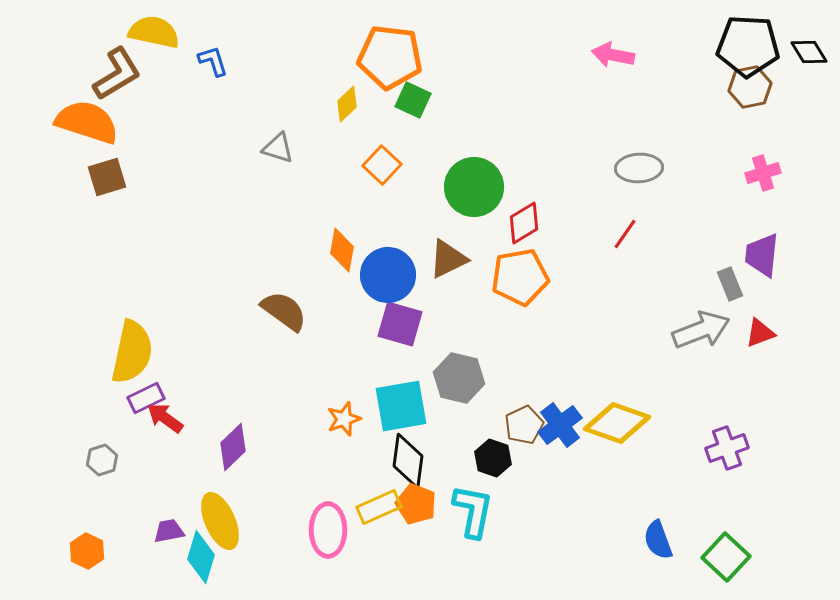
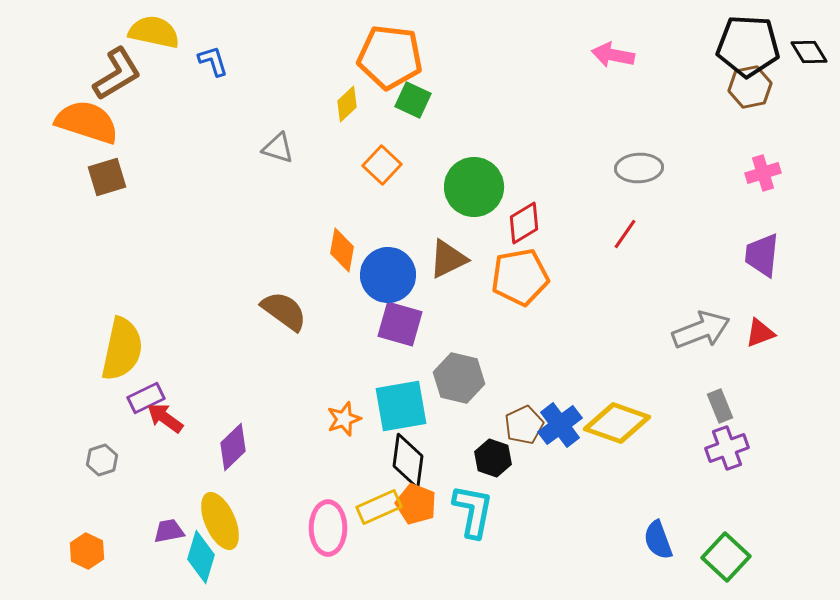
gray rectangle at (730, 284): moved 10 px left, 122 px down
yellow semicircle at (132, 352): moved 10 px left, 3 px up
pink ellipse at (328, 530): moved 2 px up
